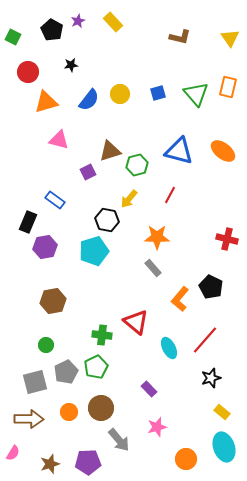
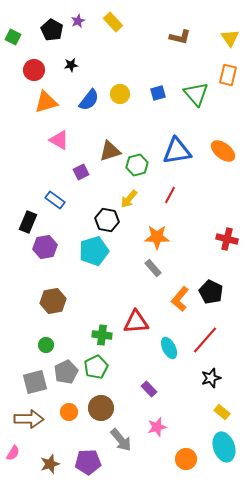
red circle at (28, 72): moved 6 px right, 2 px up
orange rectangle at (228, 87): moved 12 px up
pink triangle at (59, 140): rotated 15 degrees clockwise
blue triangle at (179, 151): moved 2 px left; rotated 24 degrees counterclockwise
purple square at (88, 172): moved 7 px left
black pentagon at (211, 287): moved 5 px down
red triangle at (136, 322): rotated 44 degrees counterclockwise
gray arrow at (119, 440): moved 2 px right
